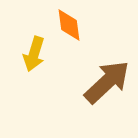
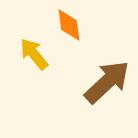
yellow arrow: rotated 124 degrees clockwise
